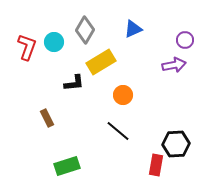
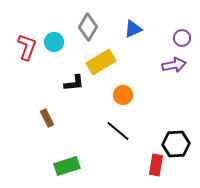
gray diamond: moved 3 px right, 3 px up
purple circle: moved 3 px left, 2 px up
